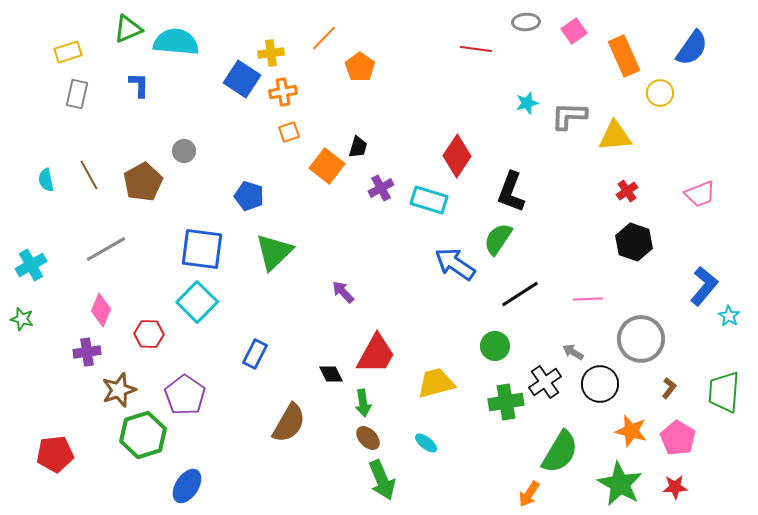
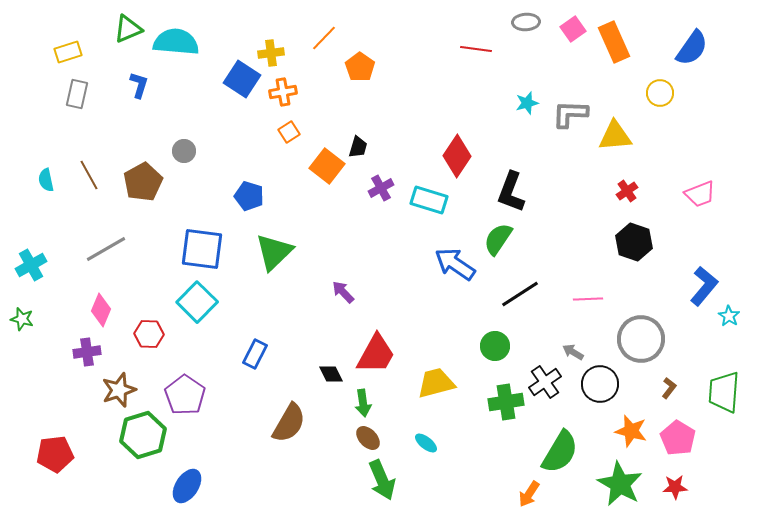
pink square at (574, 31): moved 1 px left, 2 px up
orange rectangle at (624, 56): moved 10 px left, 14 px up
blue L-shape at (139, 85): rotated 16 degrees clockwise
gray L-shape at (569, 116): moved 1 px right, 2 px up
orange square at (289, 132): rotated 15 degrees counterclockwise
